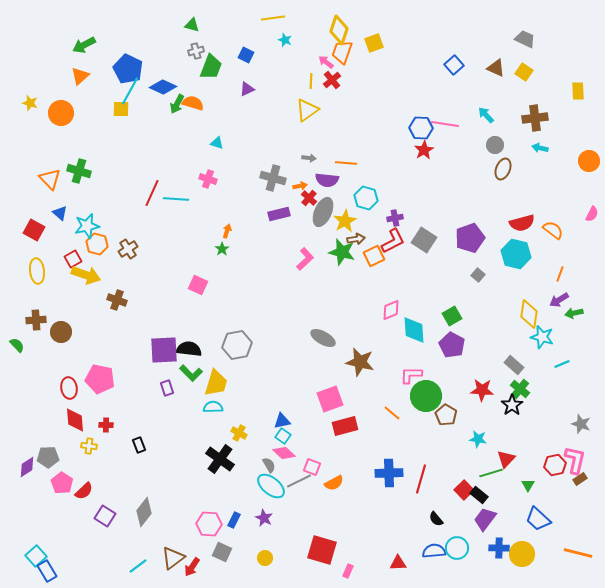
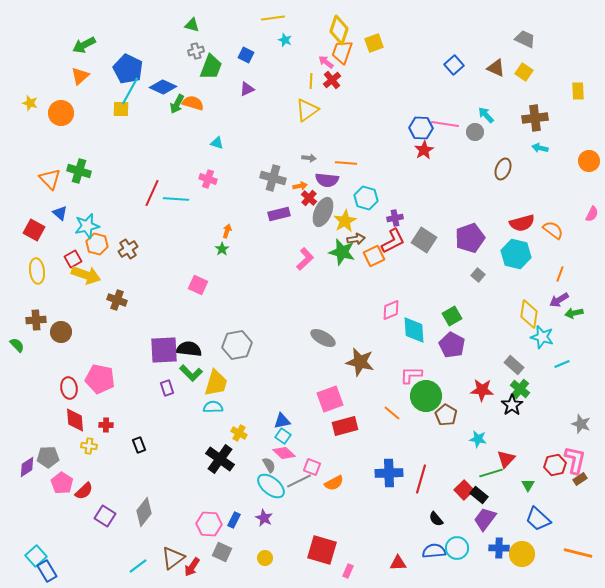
gray circle at (495, 145): moved 20 px left, 13 px up
